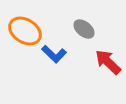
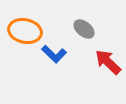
orange ellipse: rotated 20 degrees counterclockwise
